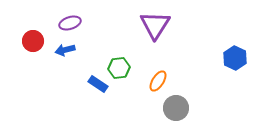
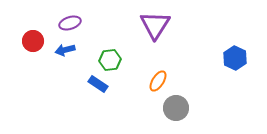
green hexagon: moved 9 px left, 8 px up
